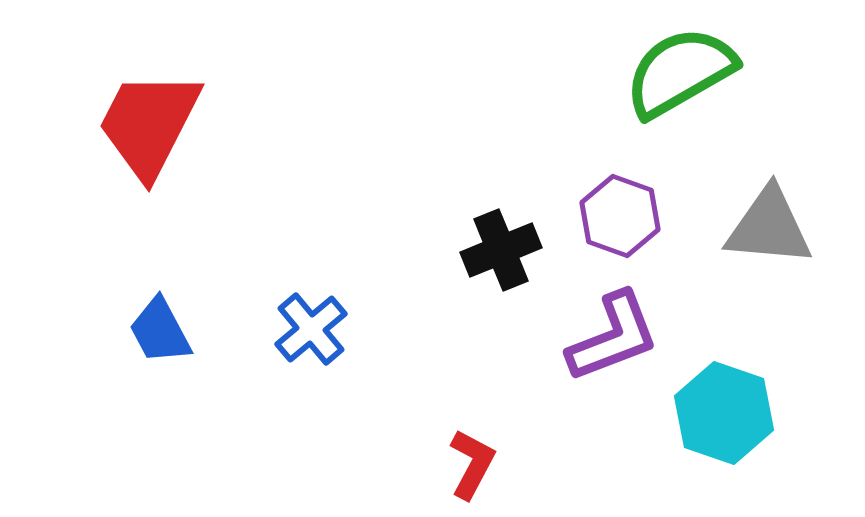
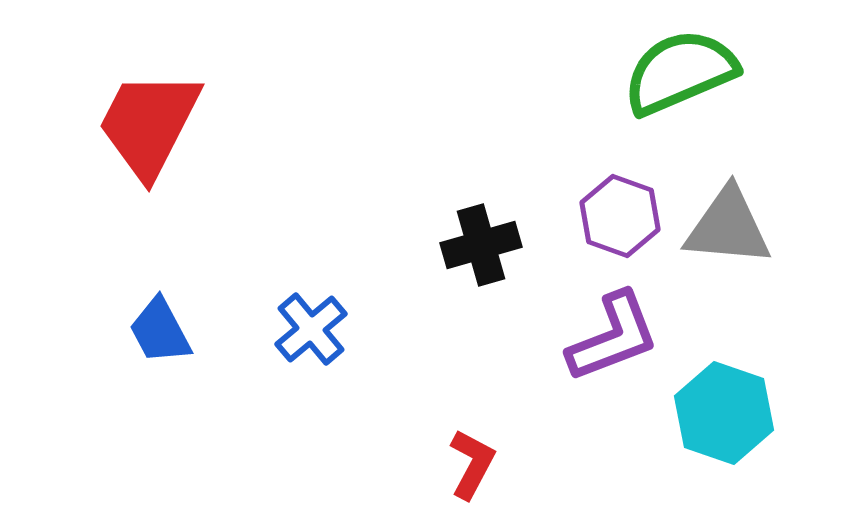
green semicircle: rotated 7 degrees clockwise
gray triangle: moved 41 px left
black cross: moved 20 px left, 5 px up; rotated 6 degrees clockwise
